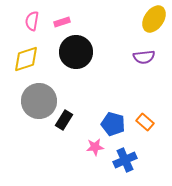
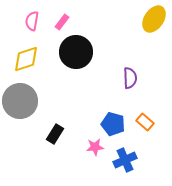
pink rectangle: rotated 35 degrees counterclockwise
purple semicircle: moved 14 px left, 21 px down; rotated 85 degrees counterclockwise
gray circle: moved 19 px left
black rectangle: moved 9 px left, 14 px down
